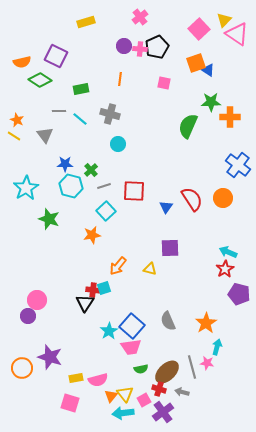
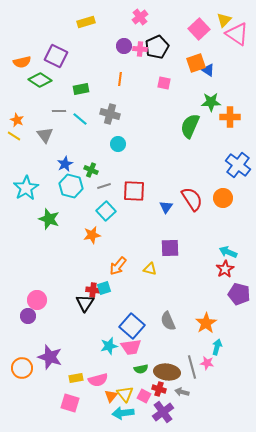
green semicircle at (188, 126): moved 2 px right
blue star at (65, 164): rotated 28 degrees counterclockwise
green cross at (91, 170): rotated 24 degrees counterclockwise
cyan star at (109, 331): moved 15 px down; rotated 18 degrees clockwise
brown ellipse at (167, 372): rotated 50 degrees clockwise
pink square at (144, 400): moved 4 px up; rotated 32 degrees counterclockwise
